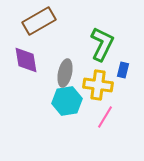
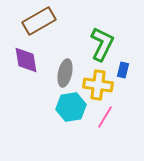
cyan hexagon: moved 4 px right, 6 px down
